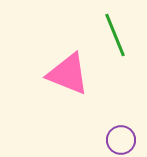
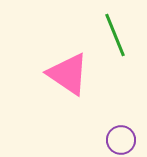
pink triangle: rotated 12 degrees clockwise
